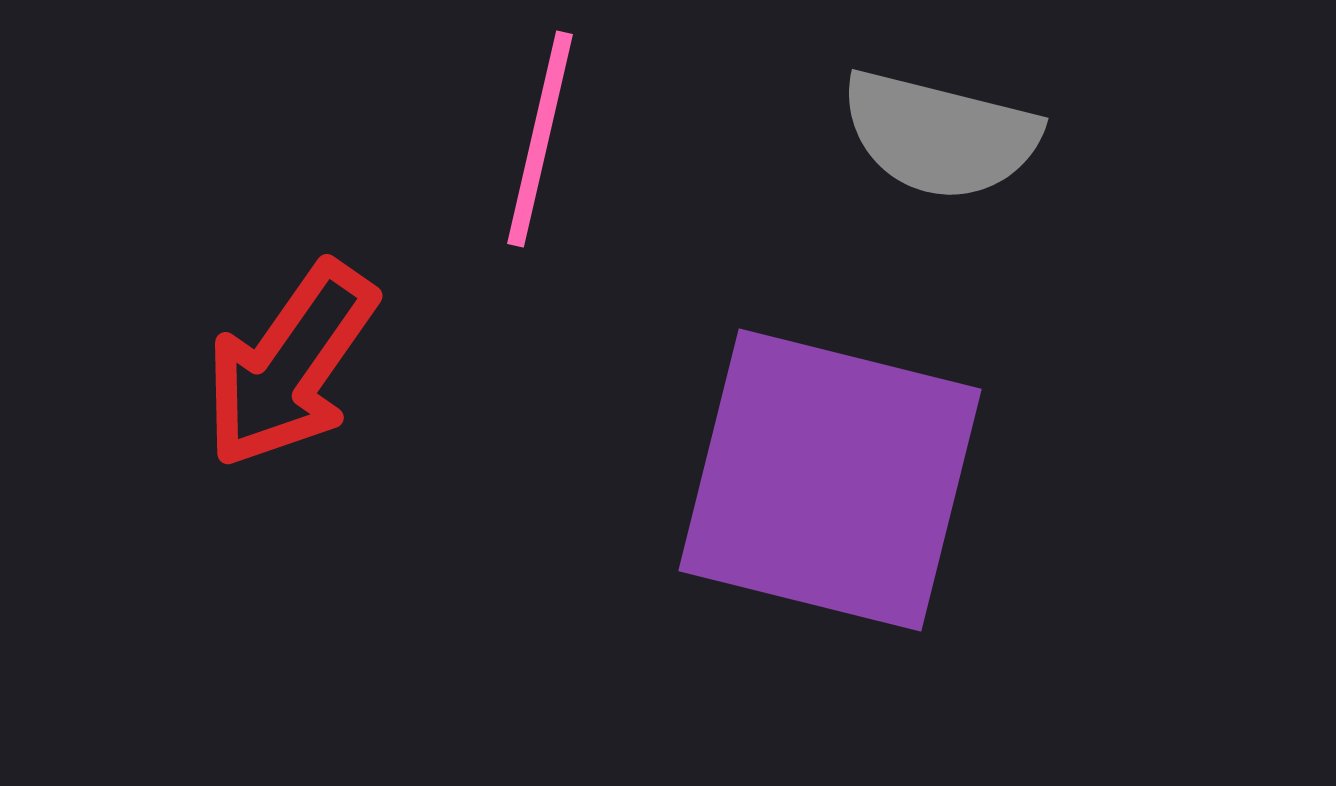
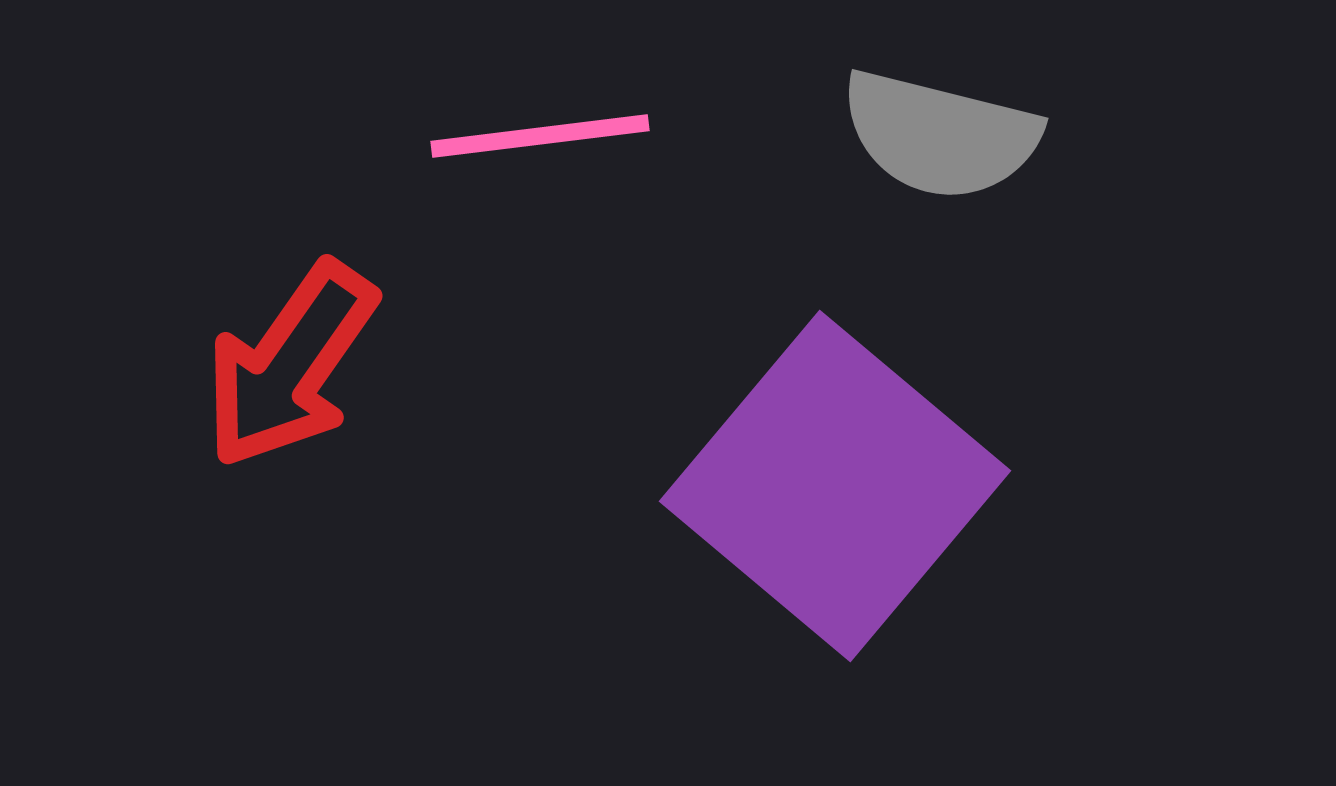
pink line: moved 3 px up; rotated 70 degrees clockwise
purple square: moved 5 px right, 6 px down; rotated 26 degrees clockwise
